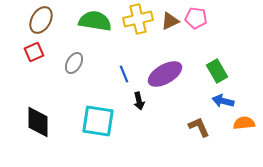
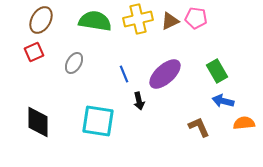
purple ellipse: rotated 12 degrees counterclockwise
